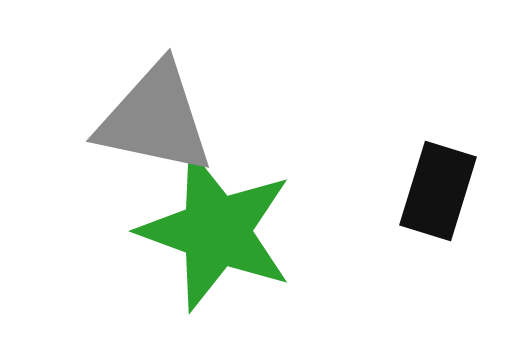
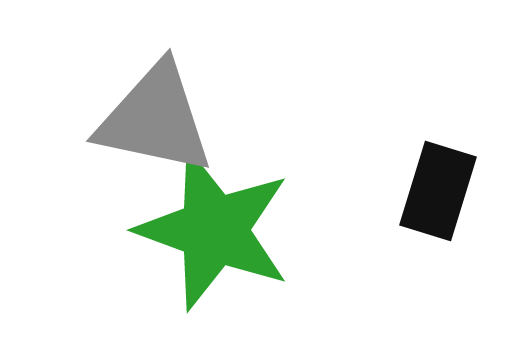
green star: moved 2 px left, 1 px up
